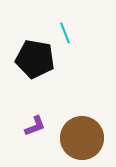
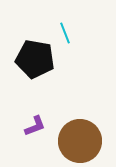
brown circle: moved 2 px left, 3 px down
